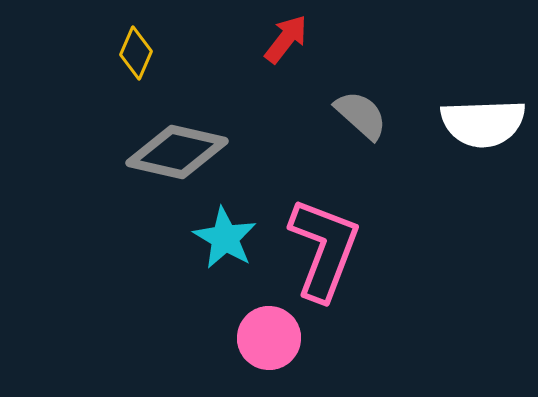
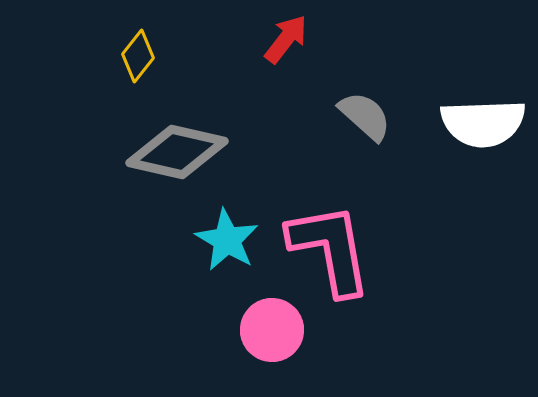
yellow diamond: moved 2 px right, 3 px down; rotated 15 degrees clockwise
gray semicircle: moved 4 px right, 1 px down
cyan star: moved 2 px right, 2 px down
pink L-shape: moved 6 px right; rotated 31 degrees counterclockwise
pink circle: moved 3 px right, 8 px up
